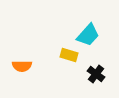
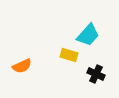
orange semicircle: rotated 24 degrees counterclockwise
black cross: rotated 12 degrees counterclockwise
